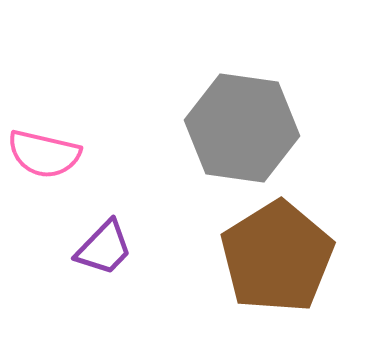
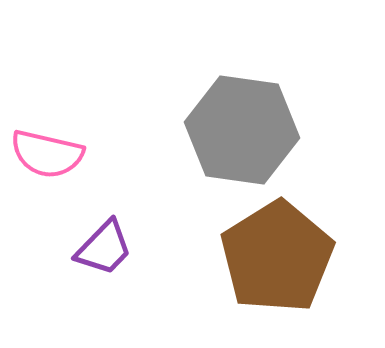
gray hexagon: moved 2 px down
pink semicircle: moved 3 px right
